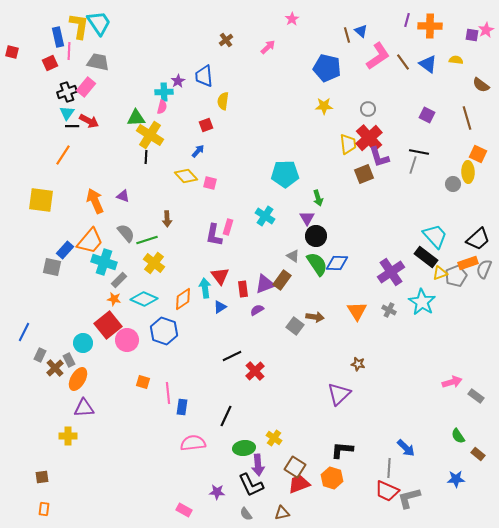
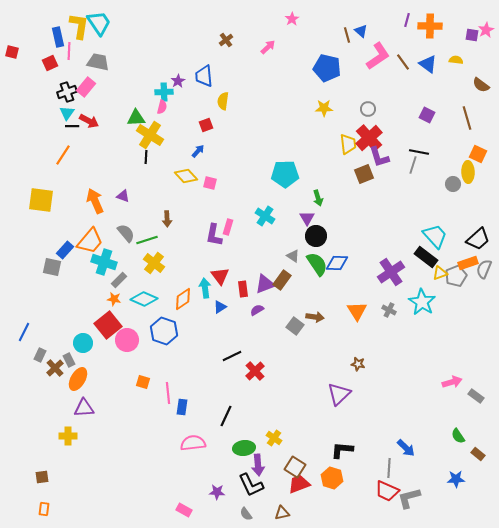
yellow star at (324, 106): moved 2 px down
